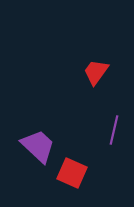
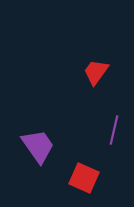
purple trapezoid: rotated 12 degrees clockwise
red square: moved 12 px right, 5 px down
